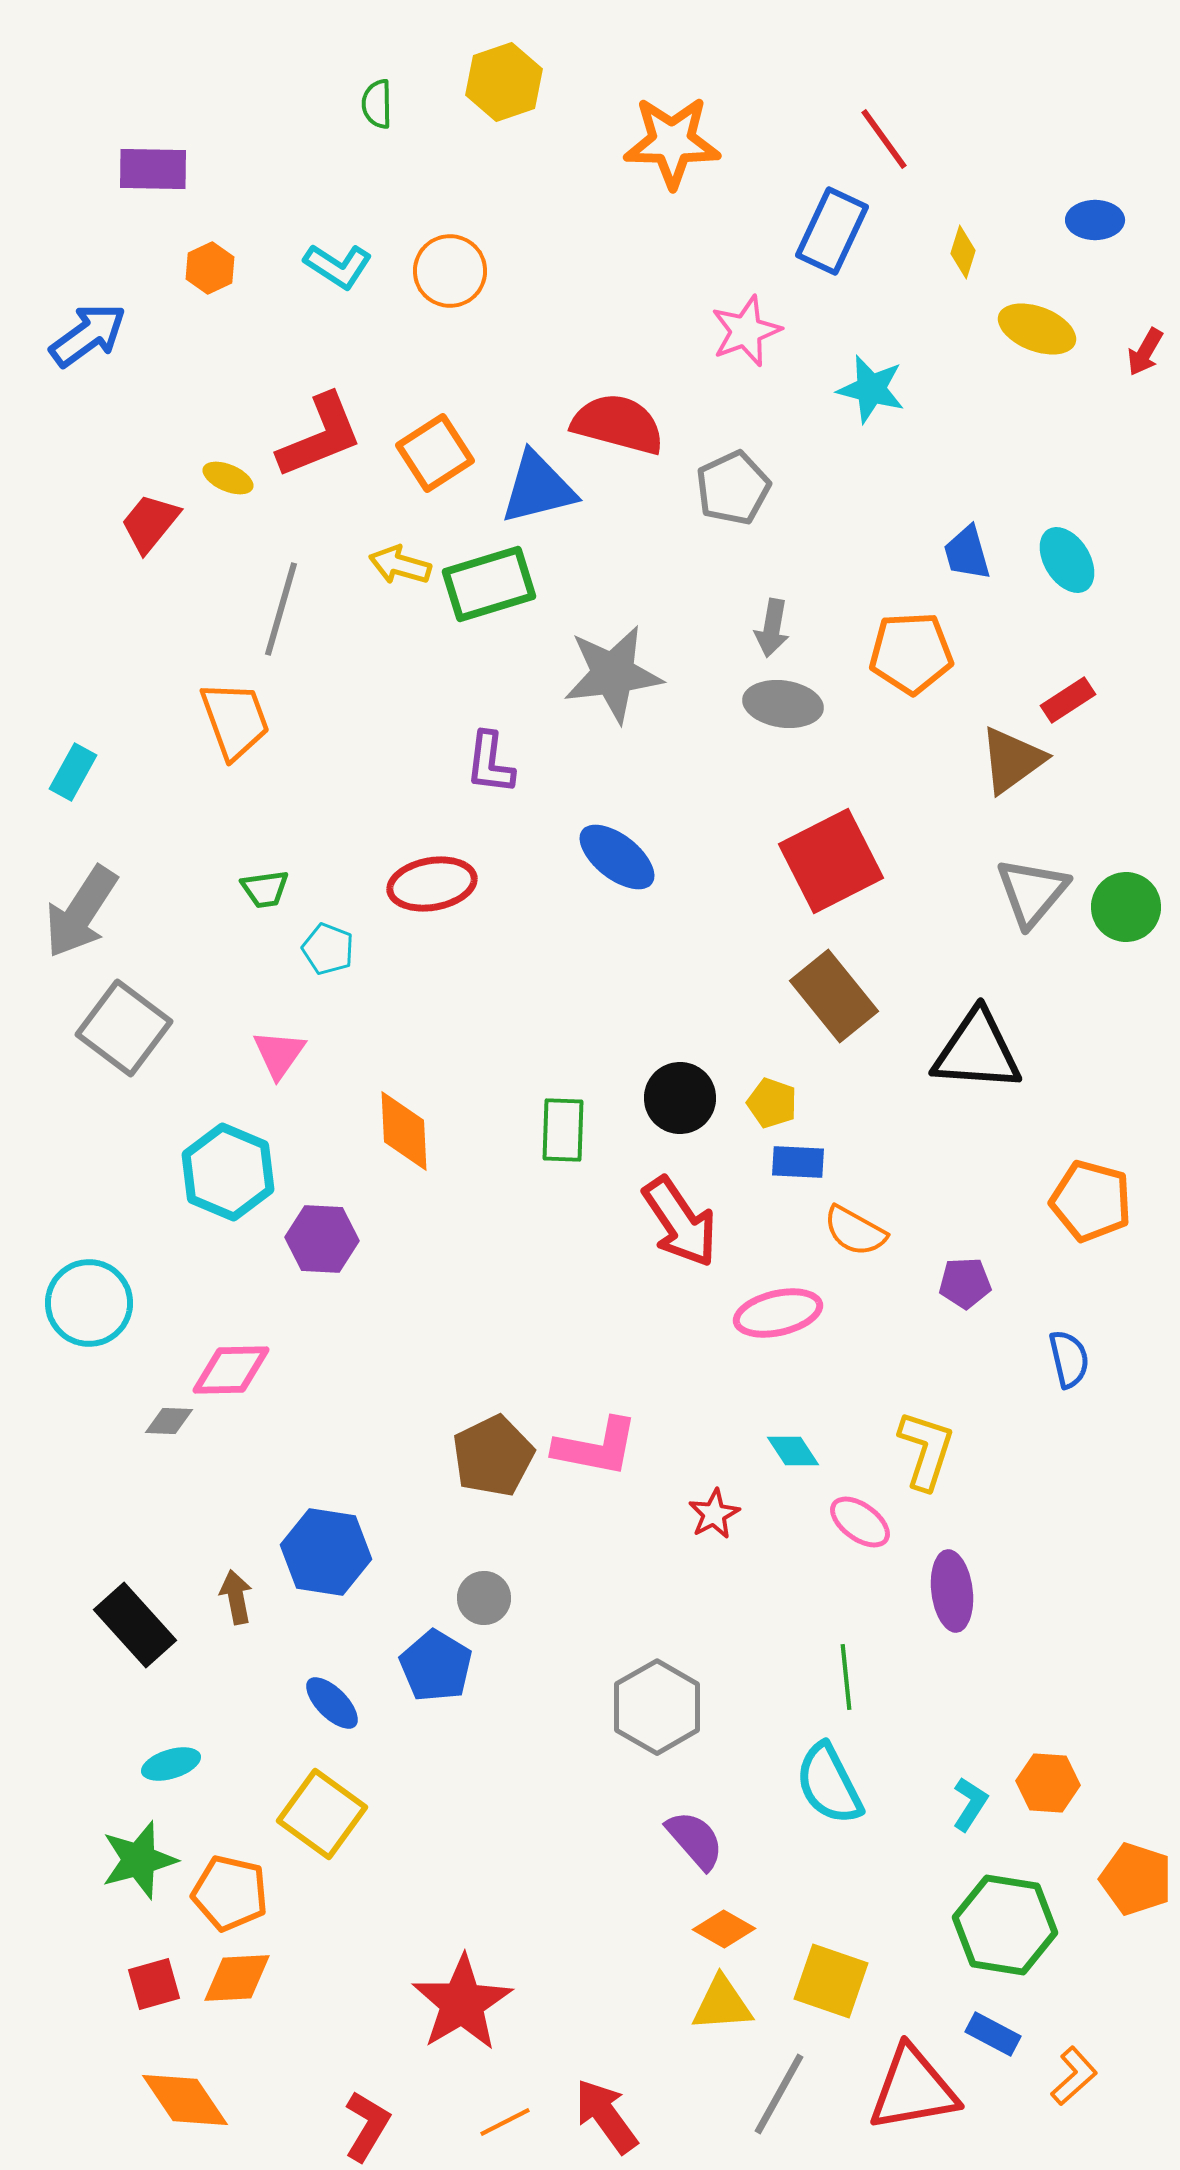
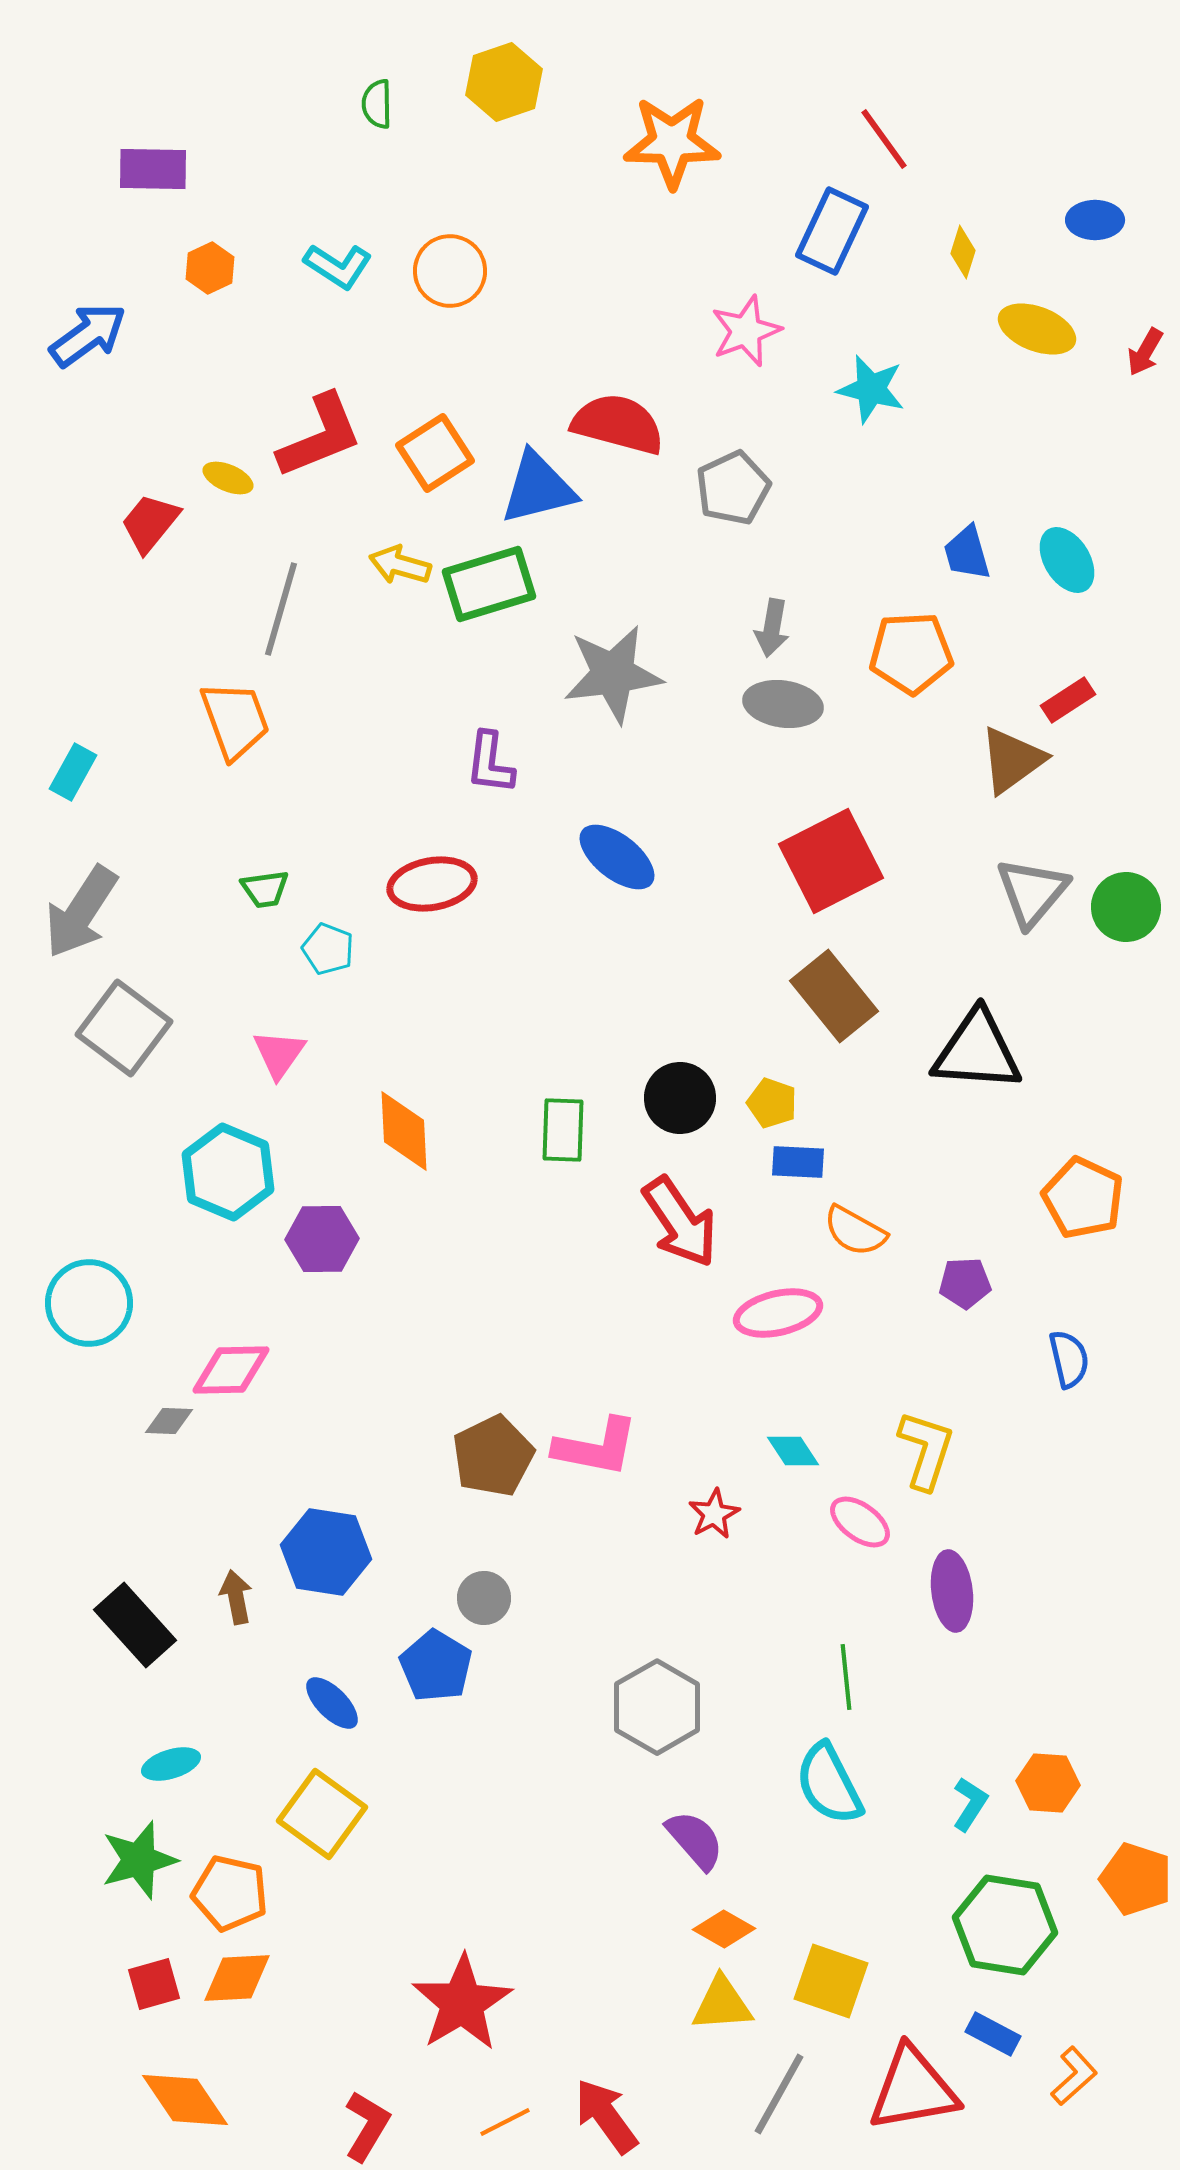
orange pentagon at (1091, 1201): moved 8 px left, 3 px up; rotated 10 degrees clockwise
purple hexagon at (322, 1239): rotated 4 degrees counterclockwise
